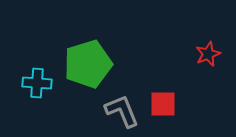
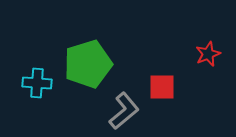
red square: moved 1 px left, 17 px up
gray L-shape: moved 2 px right; rotated 72 degrees clockwise
